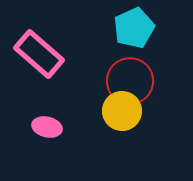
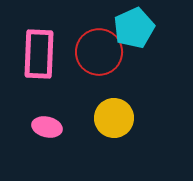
pink rectangle: rotated 51 degrees clockwise
red circle: moved 31 px left, 29 px up
yellow circle: moved 8 px left, 7 px down
